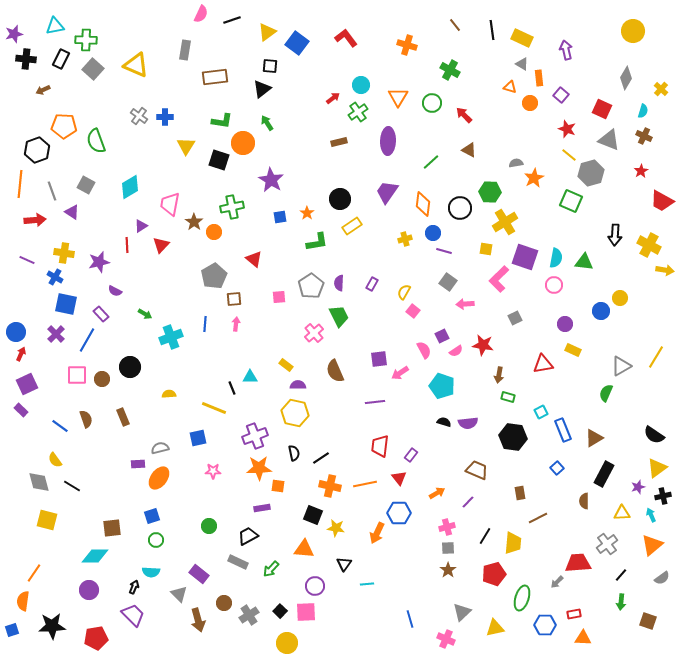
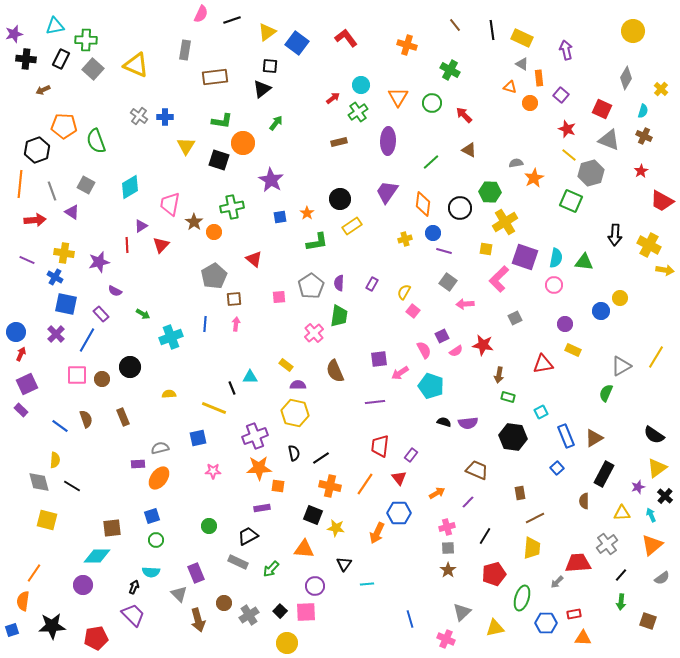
green arrow at (267, 123): moved 9 px right; rotated 70 degrees clockwise
green arrow at (145, 314): moved 2 px left
green trapezoid at (339, 316): rotated 35 degrees clockwise
cyan pentagon at (442, 386): moved 11 px left
blue rectangle at (563, 430): moved 3 px right, 6 px down
yellow semicircle at (55, 460): rotated 140 degrees counterclockwise
orange line at (365, 484): rotated 45 degrees counterclockwise
black cross at (663, 496): moved 2 px right; rotated 35 degrees counterclockwise
brown line at (538, 518): moved 3 px left
yellow trapezoid at (513, 543): moved 19 px right, 5 px down
cyan diamond at (95, 556): moved 2 px right
purple rectangle at (199, 574): moved 3 px left, 1 px up; rotated 30 degrees clockwise
purple circle at (89, 590): moved 6 px left, 5 px up
blue hexagon at (545, 625): moved 1 px right, 2 px up
